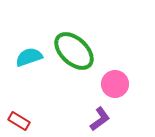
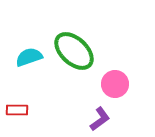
red rectangle: moved 2 px left, 11 px up; rotated 30 degrees counterclockwise
